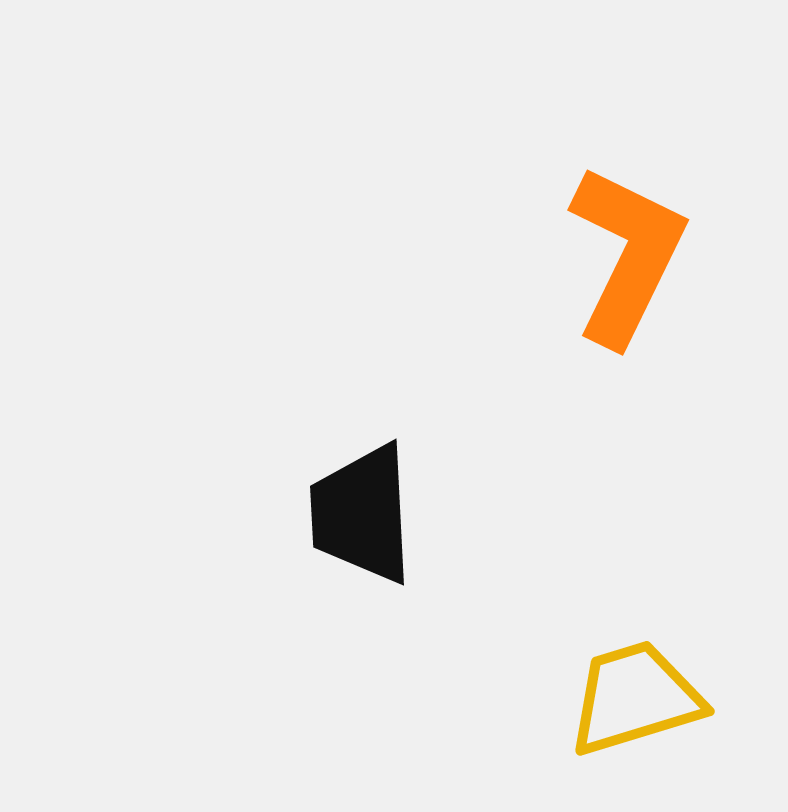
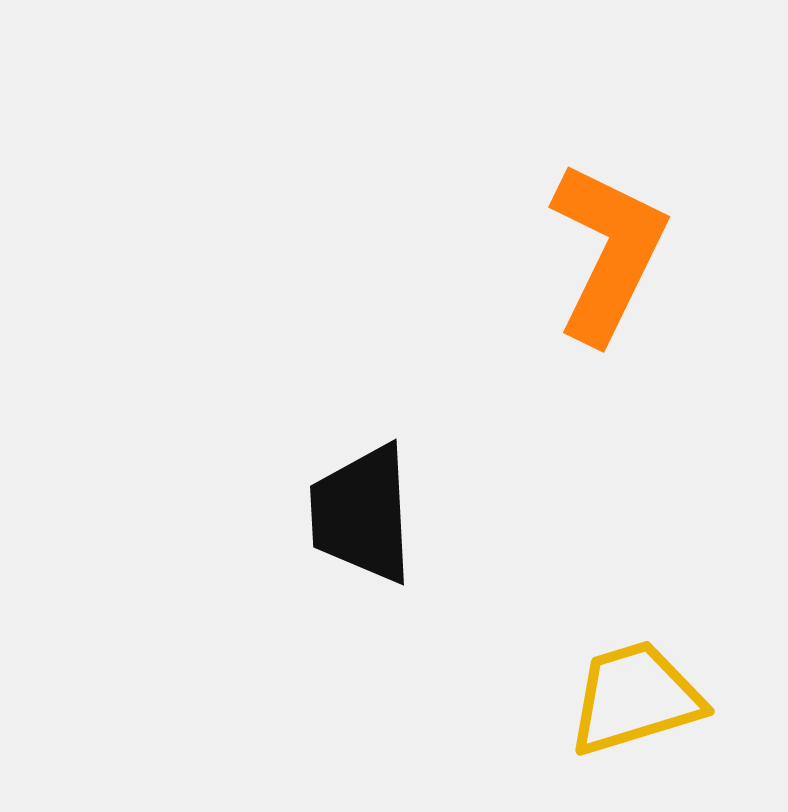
orange L-shape: moved 19 px left, 3 px up
